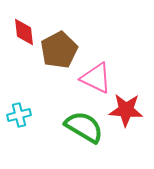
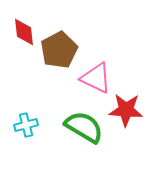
cyan cross: moved 7 px right, 10 px down
